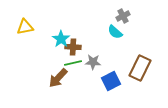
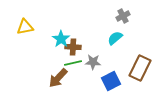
cyan semicircle: moved 6 px down; rotated 98 degrees clockwise
